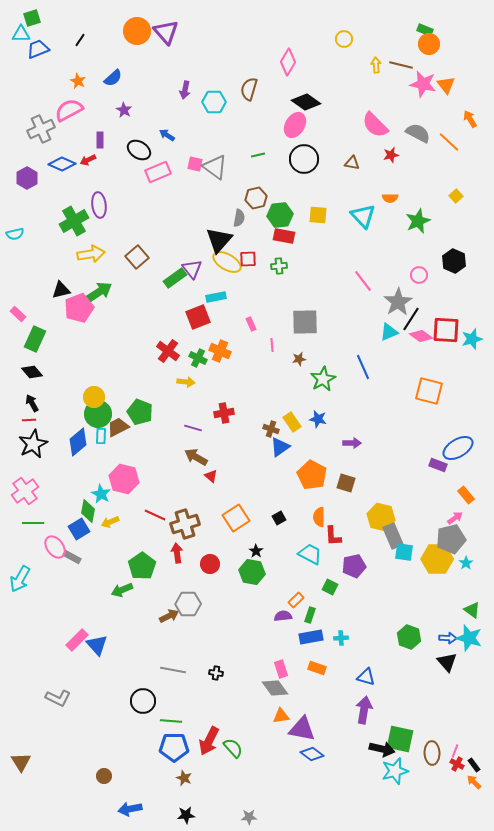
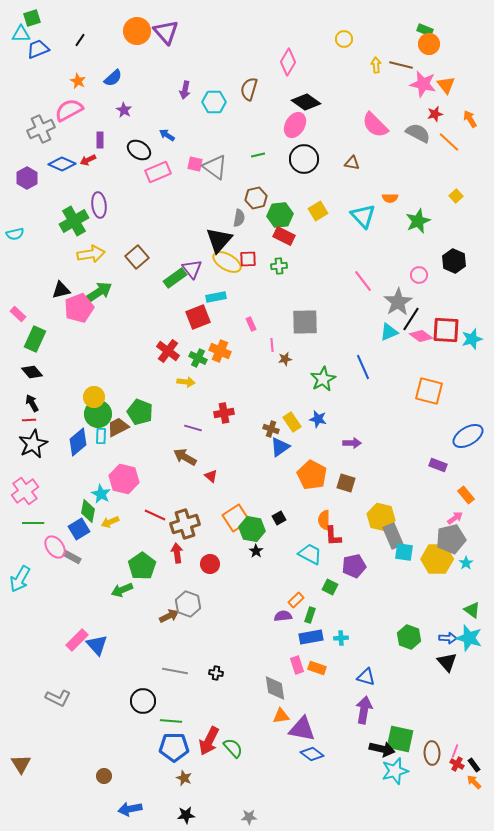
red star at (391, 155): moved 44 px right, 41 px up
yellow square at (318, 215): moved 4 px up; rotated 36 degrees counterclockwise
red rectangle at (284, 236): rotated 15 degrees clockwise
brown star at (299, 359): moved 14 px left
blue ellipse at (458, 448): moved 10 px right, 12 px up
brown arrow at (196, 457): moved 11 px left
orange semicircle at (319, 517): moved 5 px right, 3 px down
green hexagon at (252, 572): moved 43 px up
gray hexagon at (188, 604): rotated 20 degrees clockwise
pink rectangle at (281, 669): moved 16 px right, 4 px up
gray line at (173, 670): moved 2 px right, 1 px down
gray diamond at (275, 688): rotated 28 degrees clockwise
brown triangle at (21, 762): moved 2 px down
